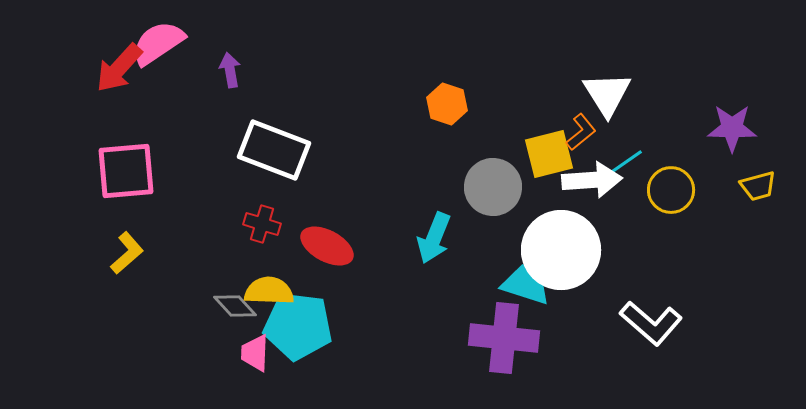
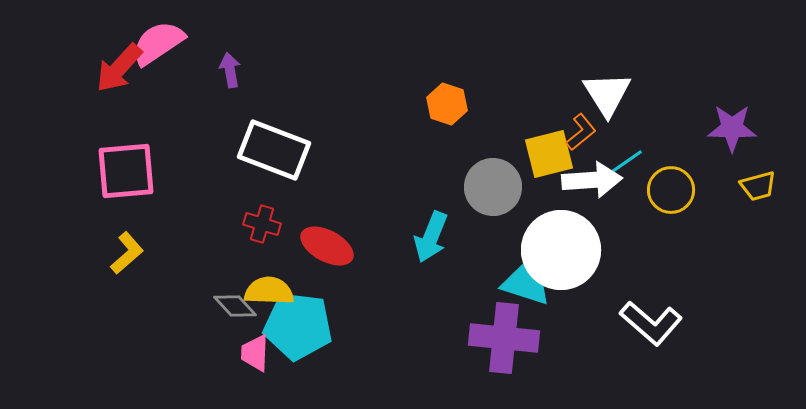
cyan arrow: moved 3 px left, 1 px up
